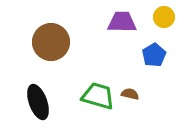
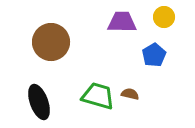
black ellipse: moved 1 px right
